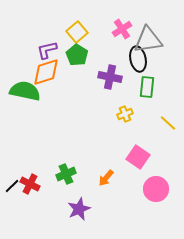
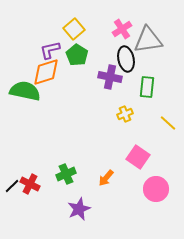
yellow square: moved 3 px left, 3 px up
purple L-shape: moved 3 px right
black ellipse: moved 12 px left
